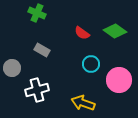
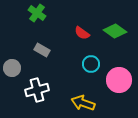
green cross: rotated 12 degrees clockwise
